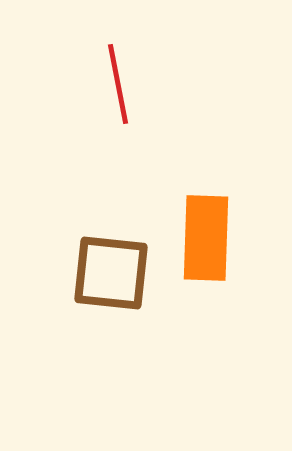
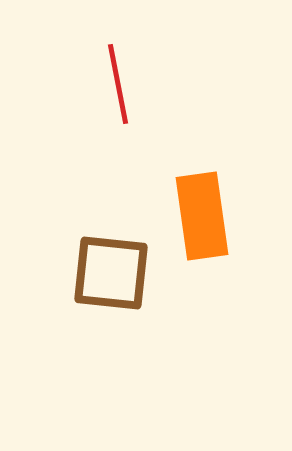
orange rectangle: moved 4 px left, 22 px up; rotated 10 degrees counterclockwise
